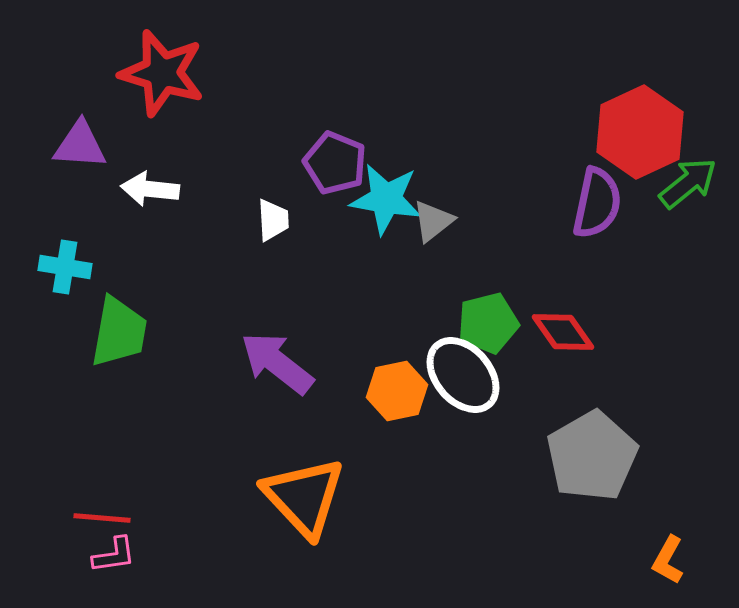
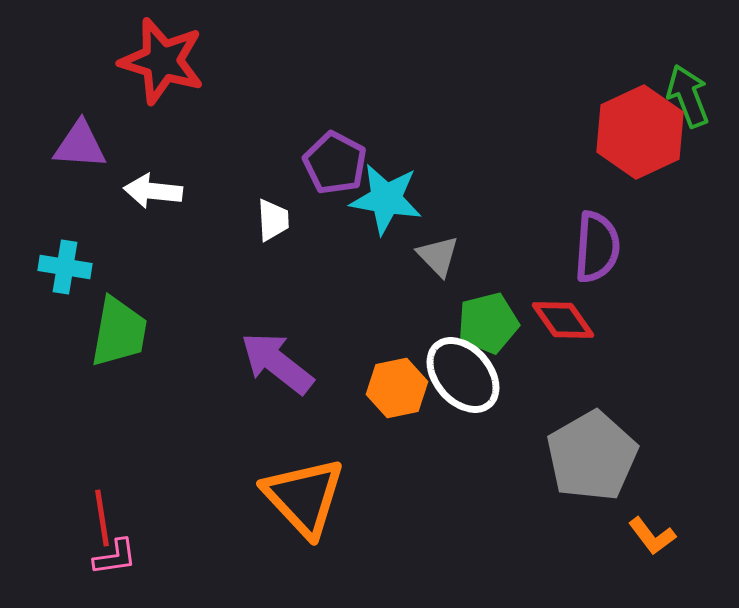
red star: moved 12 px up
purple pentagon: rotated 6 degrees clockwise
green arrow: moved 87 px up; rotated 72 degrees counterclockwise
white arrow: moved 3 px right, 2 px down
purple semicircle: moved 44 px down; rotated 8 degrees counterclockwise
gray triangle: moved 5 px right, 35 px down; rotated 36 degrees counterclockwise
red diamond: moved 12 px up
orange hexagon: moved 3 px up
red line: rotated 76 degrees clockwise
pink L-shape: moved 1 px right, 2 px down
orange L-shape: moved 16 px left, 24 px up; rotated 66 degrees counterclockwise
